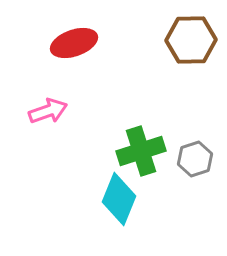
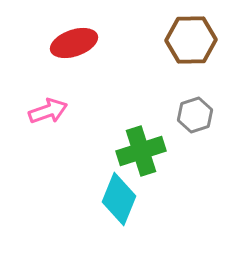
gray hexagon: moved 44 px up
